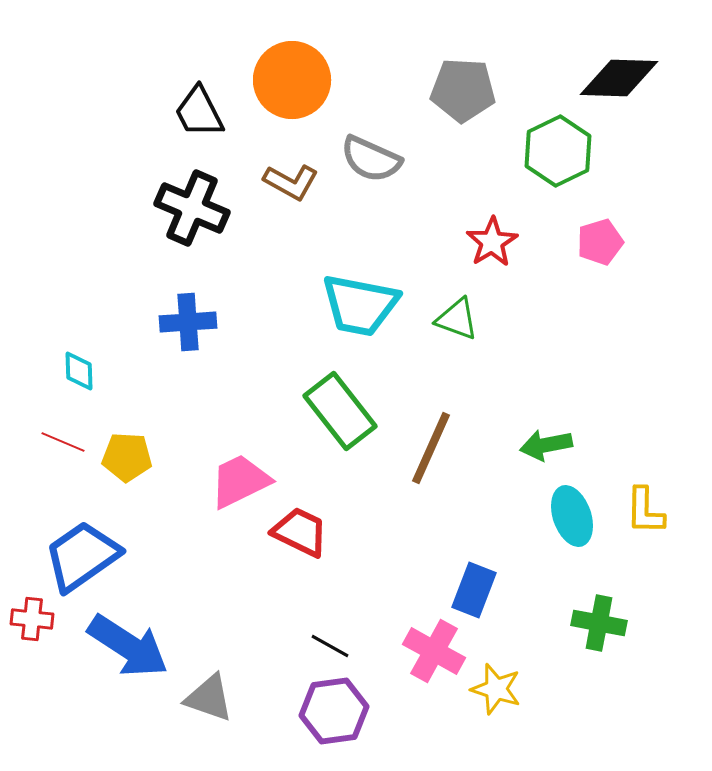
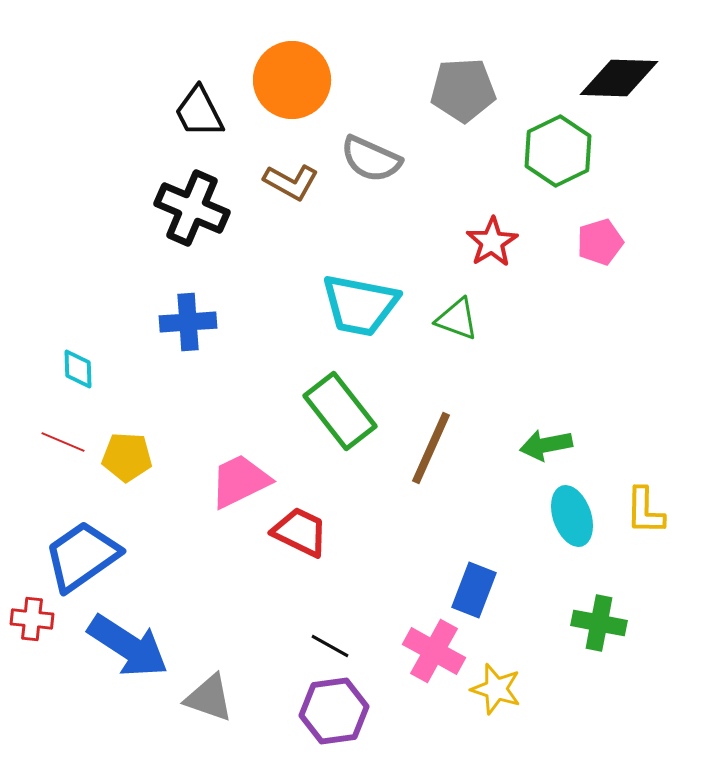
gray pentagon: rotated 6 degrees counterclockwise
cyan diamond: moved 1 px left, 2 px up
